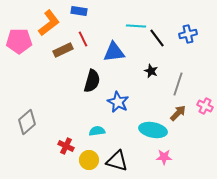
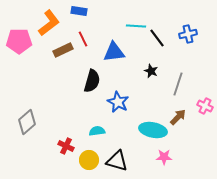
brown arrow: moved 4 px down
